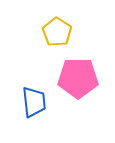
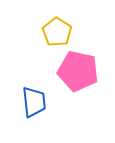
pink pentagon: moved 7 px up; rotated 12 degrees clockwise
